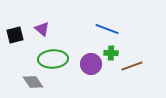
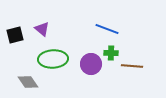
brown line: rotated 25 degrees clockwise
gray diamond: moved 5 px left
